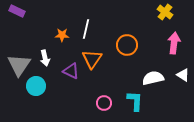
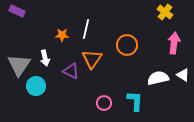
white semicircle: moved 5 px right
